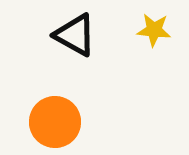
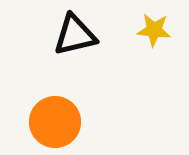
black triangle: rotated 42 degrees counterclockwise
